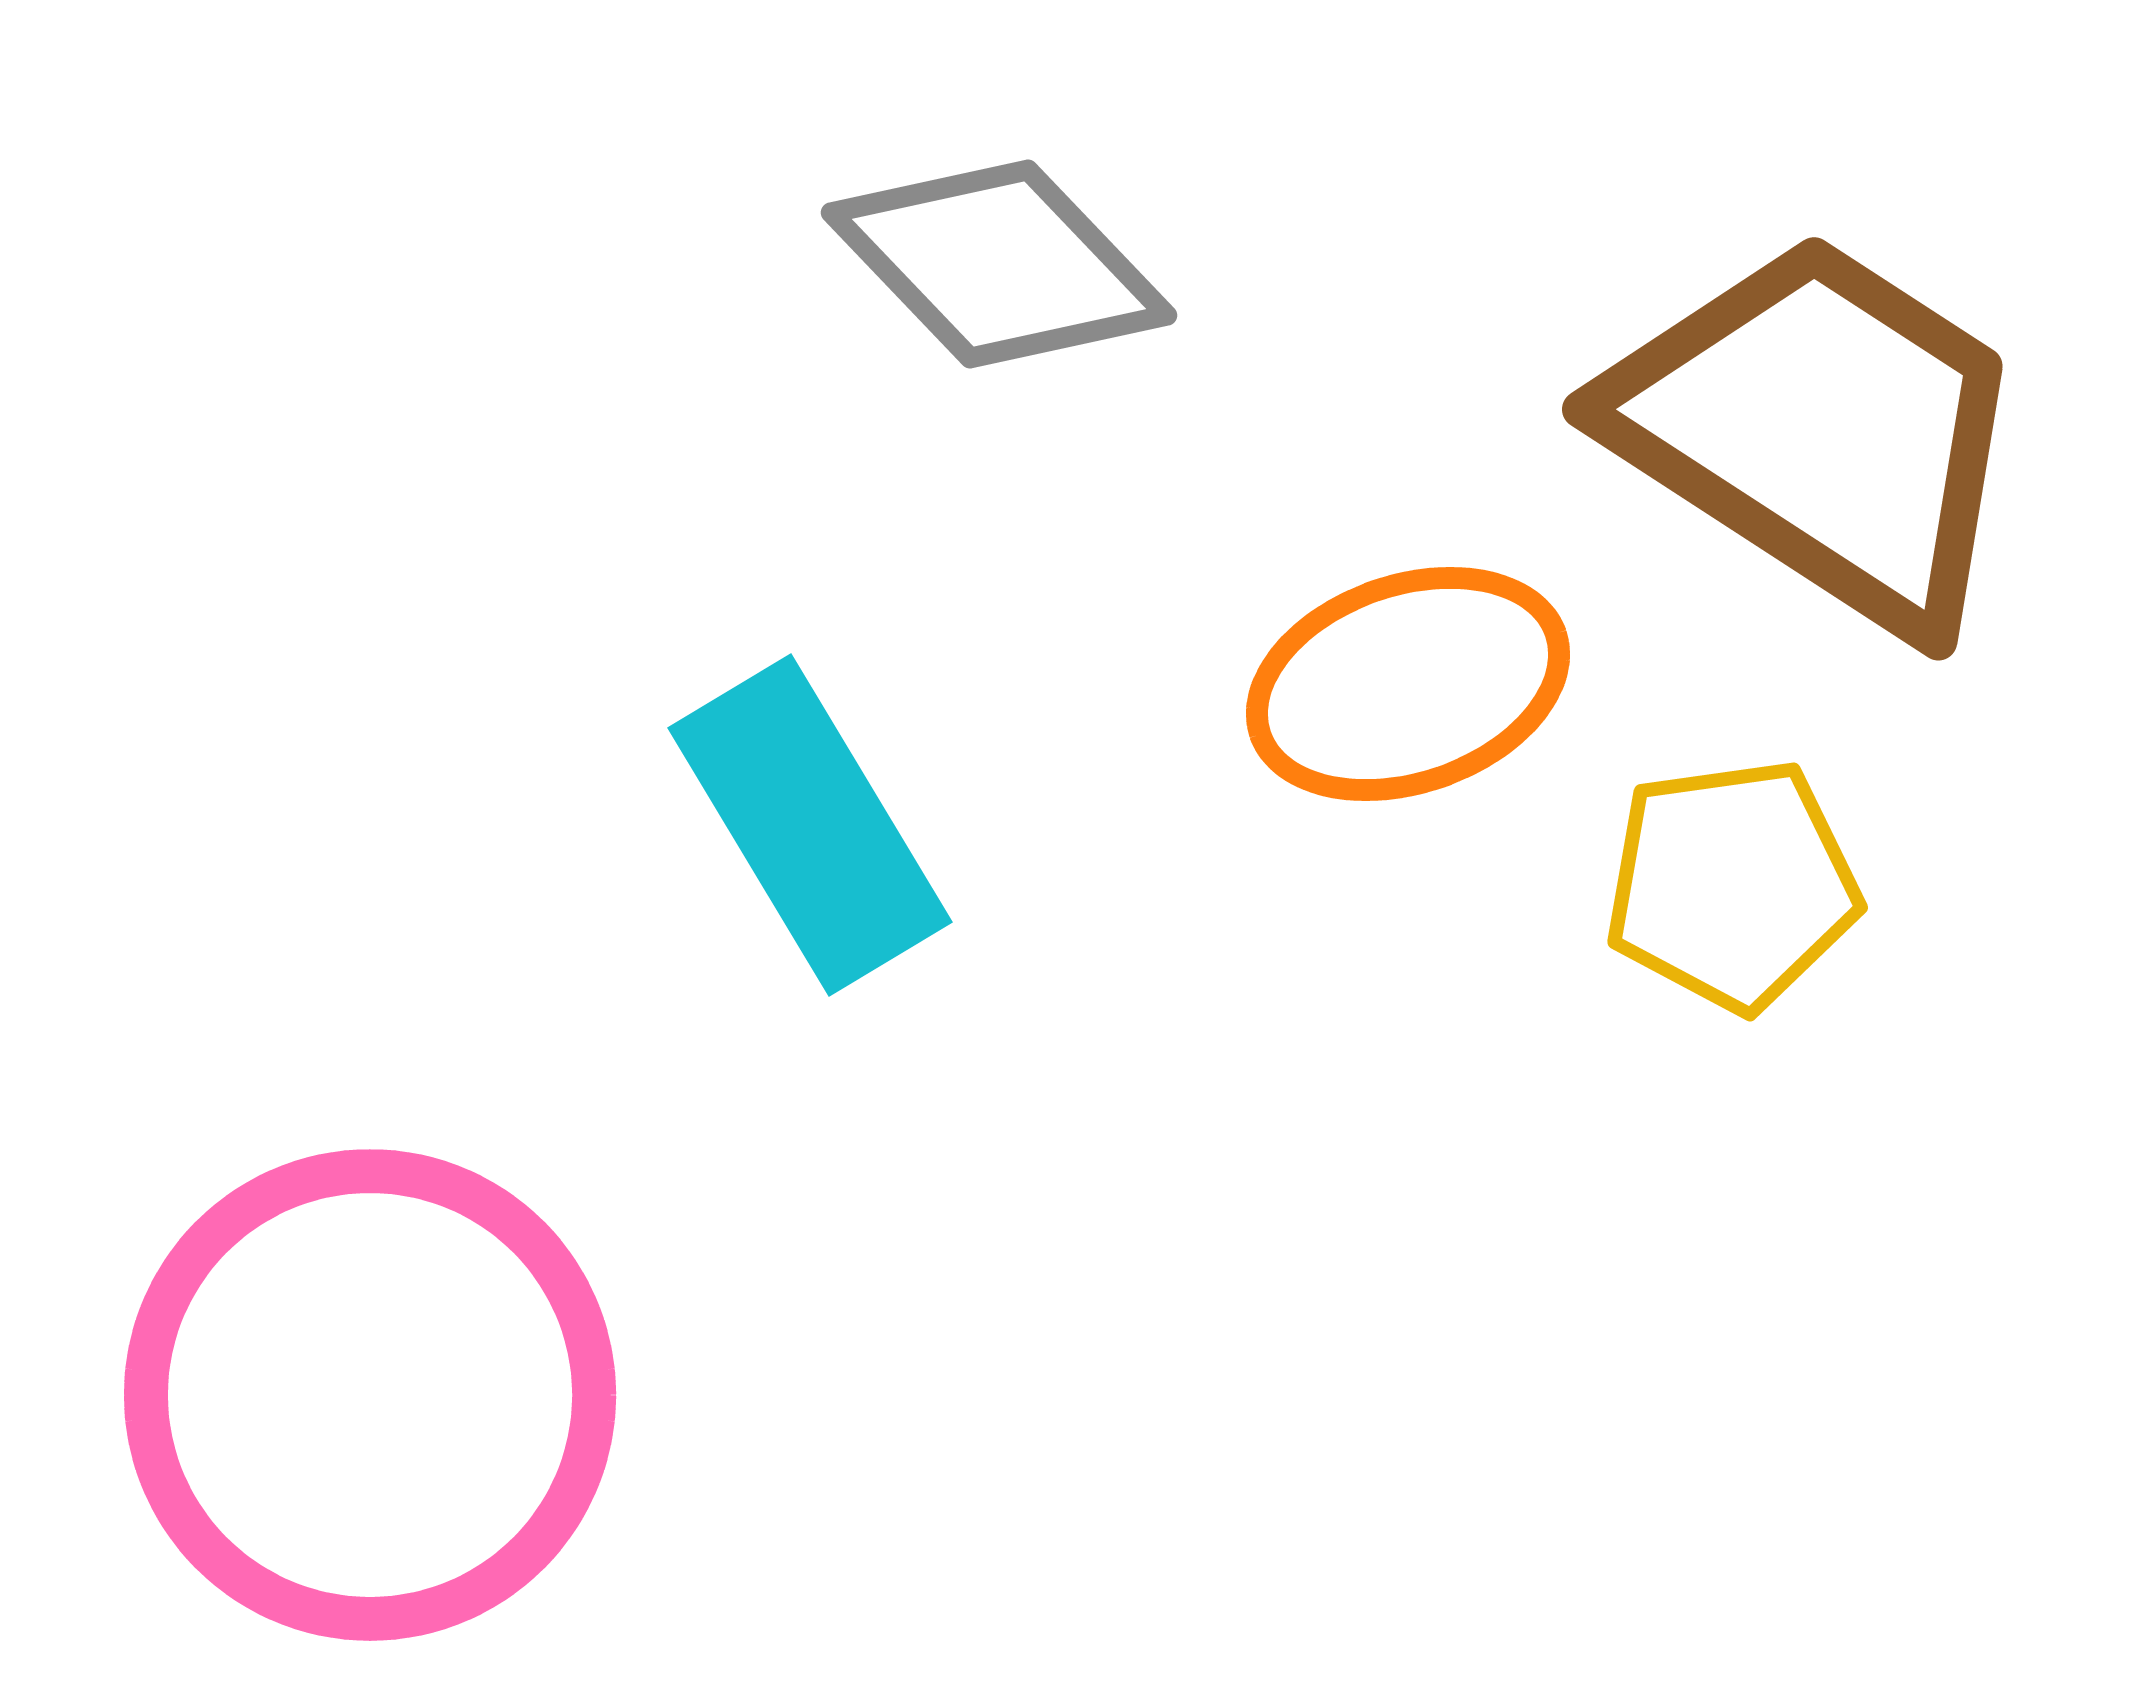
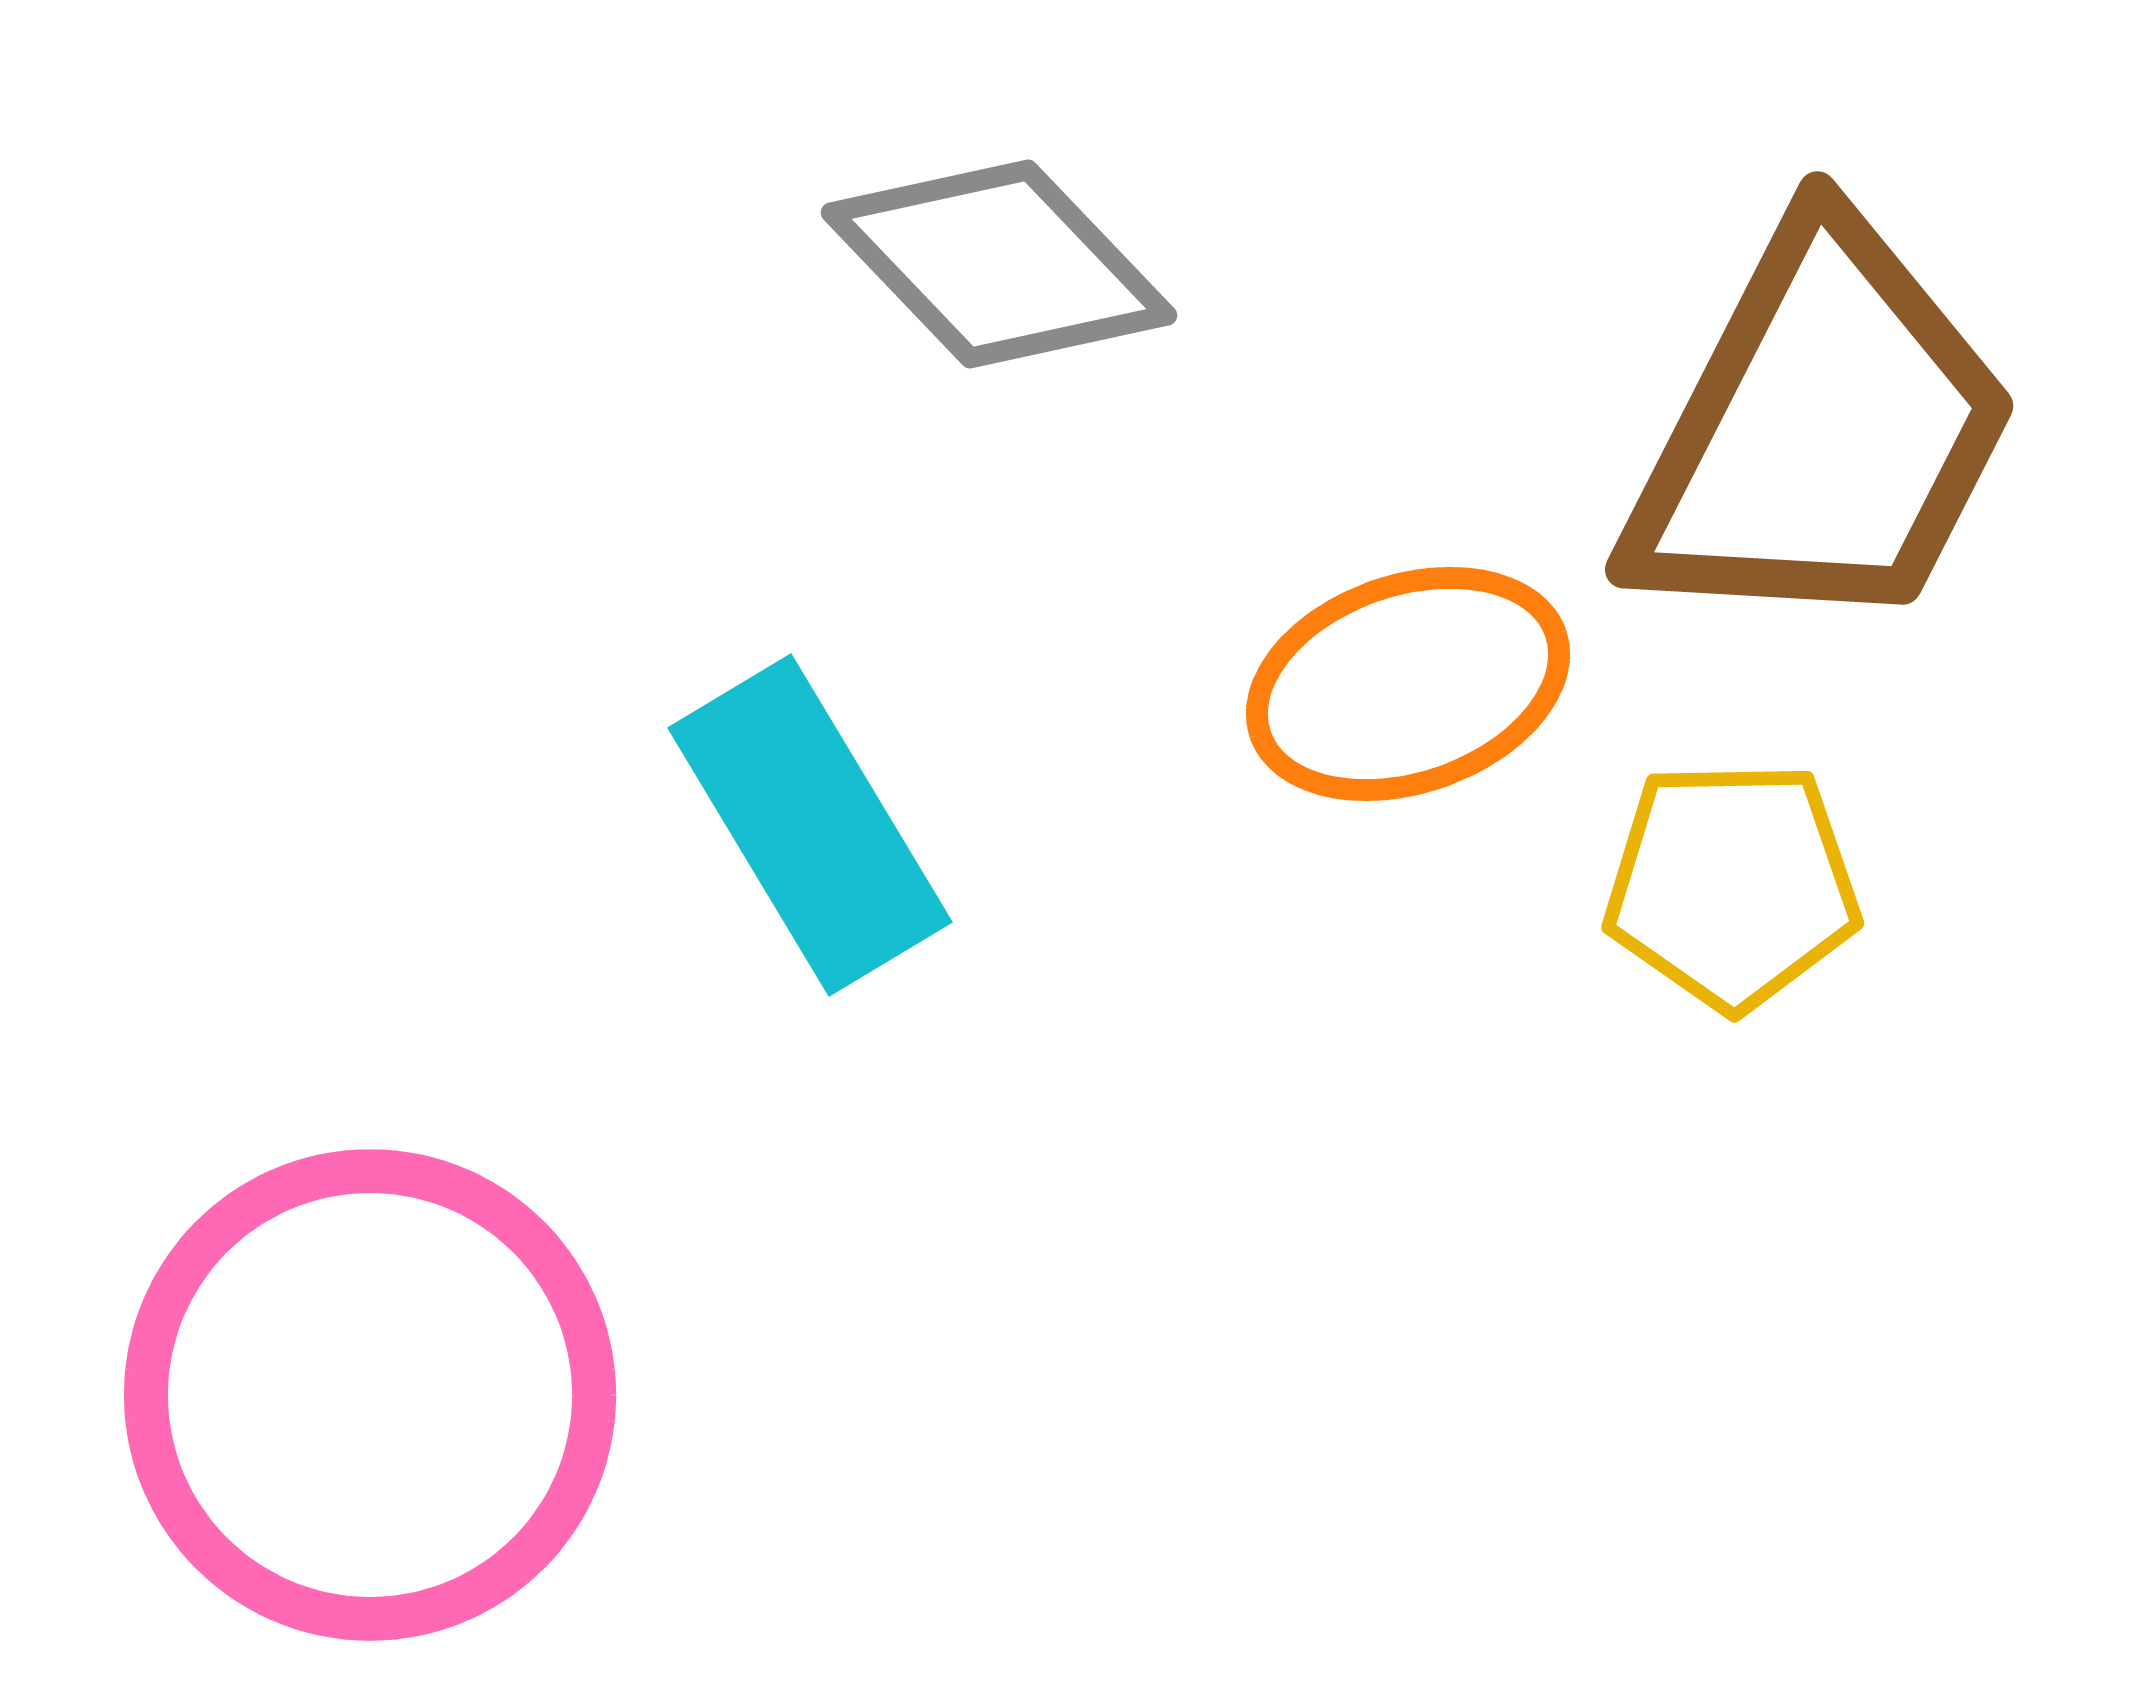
brown trapezoid: rotated 84 degrees clockwise
yellow pentagon: rotated 7 degrees clockwise
